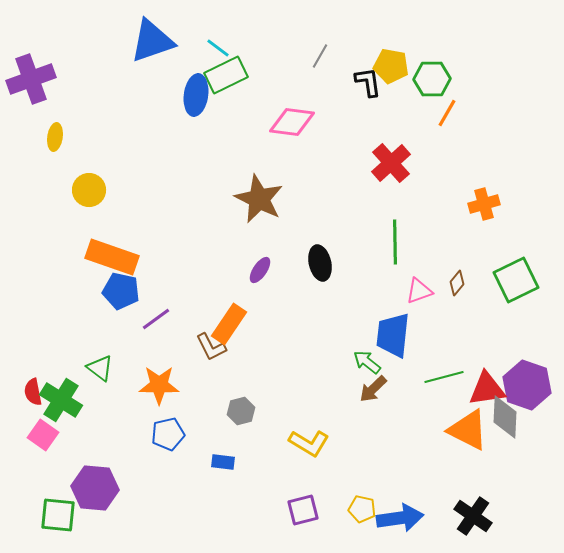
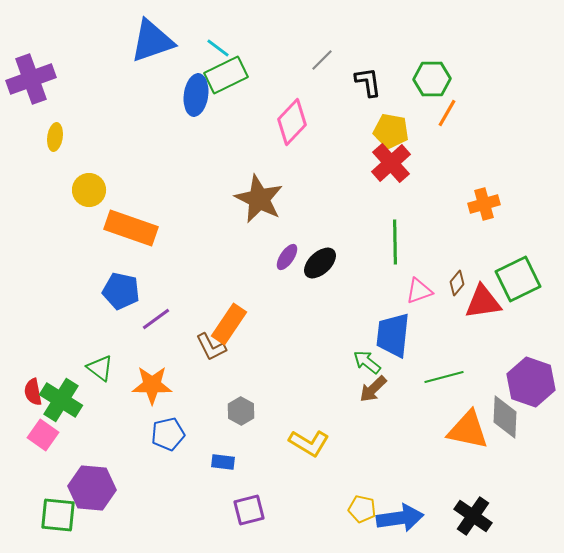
gray line at (320, 56): moved 2 px right, 4 px down; rotated 15 degrees clockwise
yellow pentagon at (391, 66): moved 65 px down
pink diamond at (292, 122): rotated 54 degrees counterclockwise
orange rectangle at (112, 257): moved 19 px right, 29 px up
black ellipse at (320, 263): rotated 60 degrees clockwise
purple ellipse at (260, 270): moved 27 px right, 13 px up
green square at (516, 280): moved 2 px right, 1 px up
orange star at (159, 385): moved 7 px left
purple hexagon at (527, 385): moved 4 px right, 3 px up
red triangle at (487, 389): moved 4 px left, 87 px up
gray hexagon at (241, 411): rotated 16 degrees counterclockwise
orange triangle at (468, 430): rotated 15 degrees counterclockwise
purple hexagon at (95, 488): moved 3 px left
purple square at (303, 510): moved 54 px left
